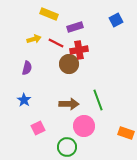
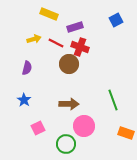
red cross: moved 1 px right, 3 px up; rotated 30 degrees clockwise
green line: moved 15 px right
green circle: moved 1 px left, 3 px up
